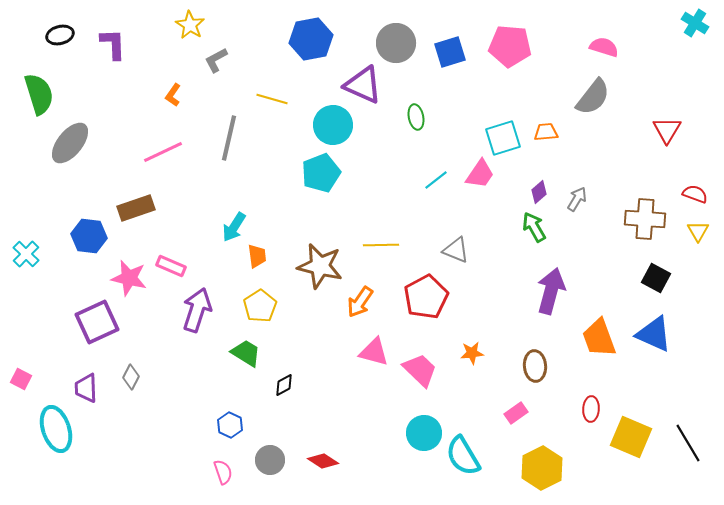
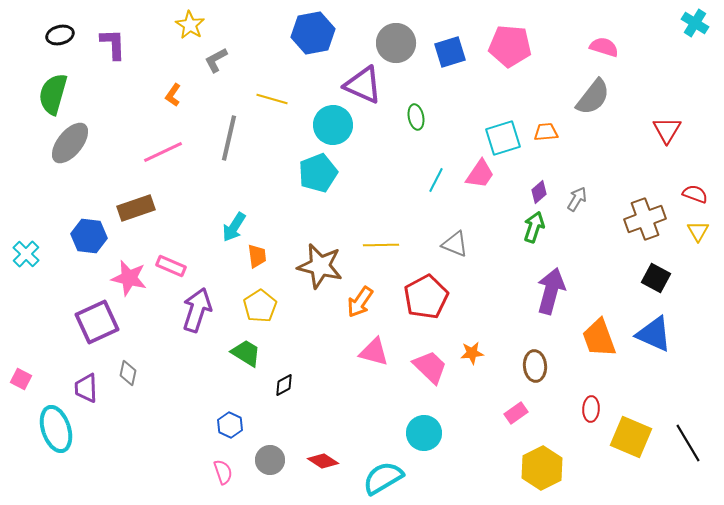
blue hexagon at (311, 39): moved 2 px right, 6 px up
green semicircle at (39, 94): moved 14 px right; rotated 147 degrees counterclockwise
cyan pentagon at (321, 173): moved 3 px left
cyan line at (436, 180): rotated 25 degrees counterclockwise
brown cross at (645, 219): rotated 24 degrees counterclockwise
green arrow at (534, 227): rotated 48 degrees clockwise
gray triangle at (456, 250): moved 1 px left, 6 px up
pink trapezoid at (420, 370): moved 10 px right, 3 px up
gray diamond at (131, 377): moved 3 px left, 4 px up; rotated 15 degrees counterclockwise
cyan semicircle at (463, 456): moved 80 px left, 22 px down; rotated 90 degrees clockwise
